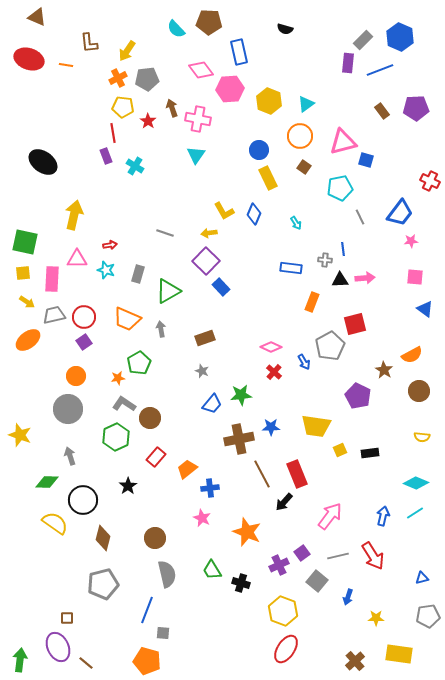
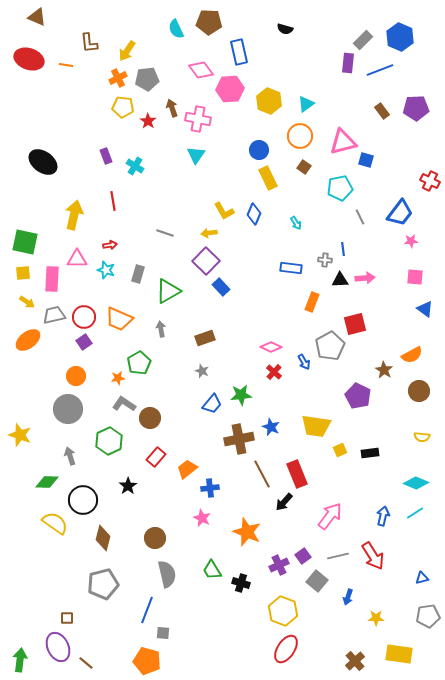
cyan semicircle at (176, 29): rotated 18 degrees clockwise
red line at (113, 133): moved 68 px down
orange trapezoid at (127, 319): moved 8 px left
blue star at (271, 427): rotated 24 degrees clockwise
green hexagon at (116, 437): moved 7 px left, 4 px down
purple square at (302, 553): moved 1 px right, 3 px down
